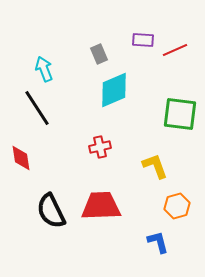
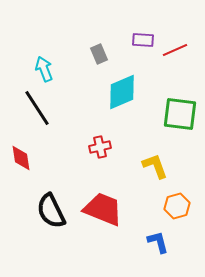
cyan diamond: moved 8 px right, 2 px down
red trapezoid: moved 2 px right, 3 px down; rotated 24 degrees clockwise
